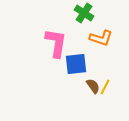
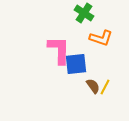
pink L-shape: moved 3 px right, 7 px down; rotated 8 degrees counterclockwise
